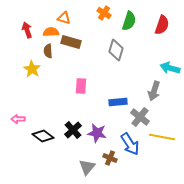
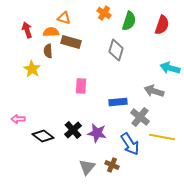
gray arrow: rotated 90 degrees clockwise
brown cross: moved 2 px right, 7 px down
